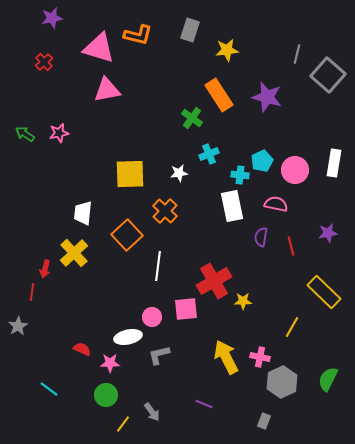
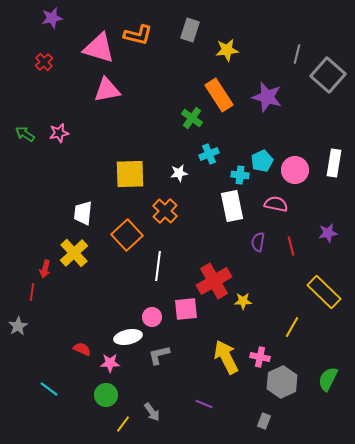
purple semicircle at (261, 237): moved 3 px left, 5 px down
